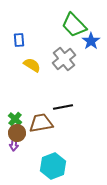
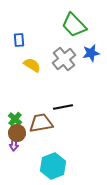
blue star: moved 12 px down; rotated 24 degrees clockwise
